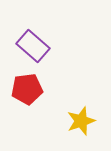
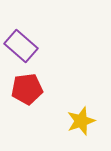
purple rectangle: moved 12 px left
